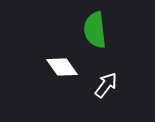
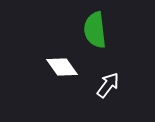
white arrow: moved 2 px right
